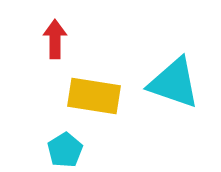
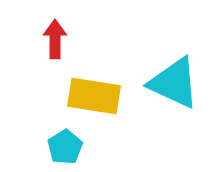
cyan triangle: rotated 6 degrees clockwise
cyan pentagon: moved 3 px up
